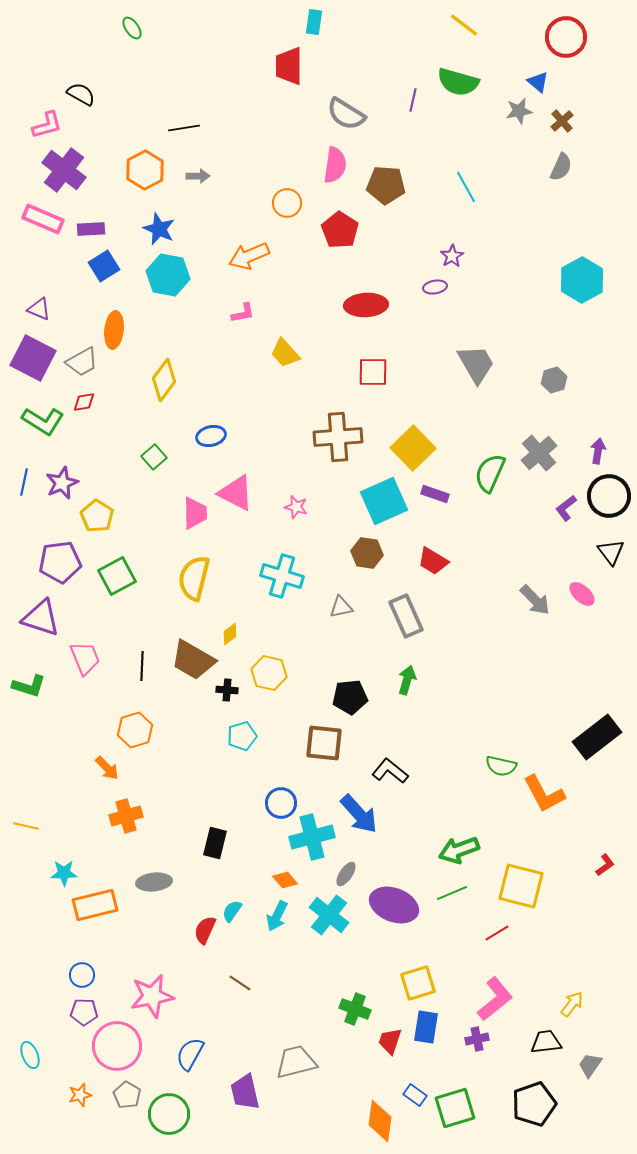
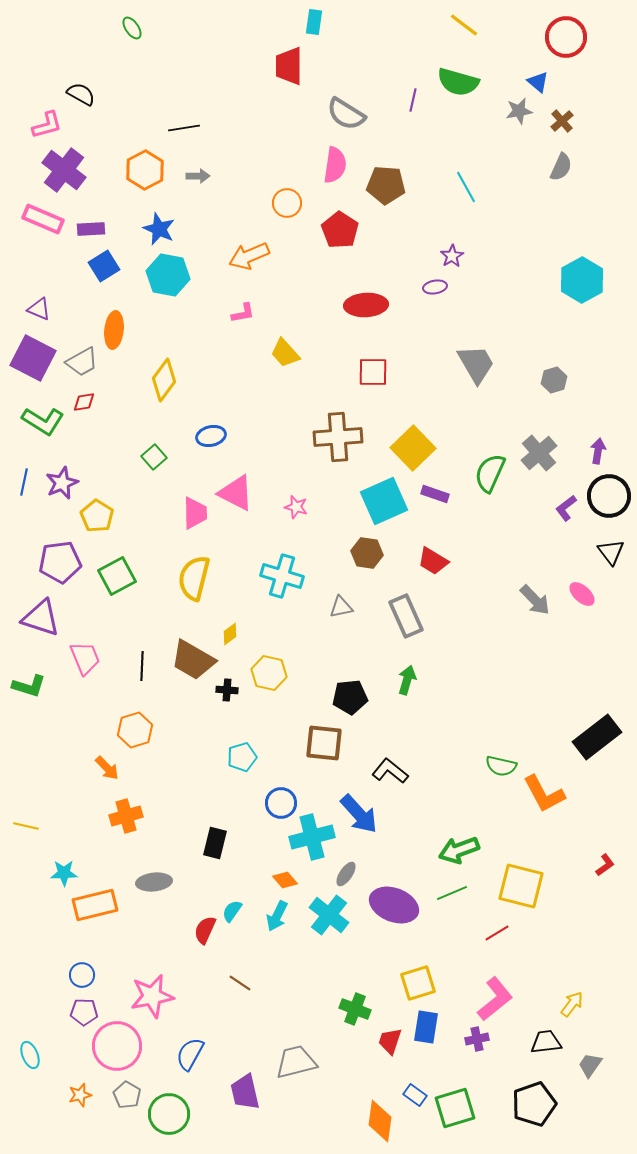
cyan pentagon at (242, 736): moved 21 px down
